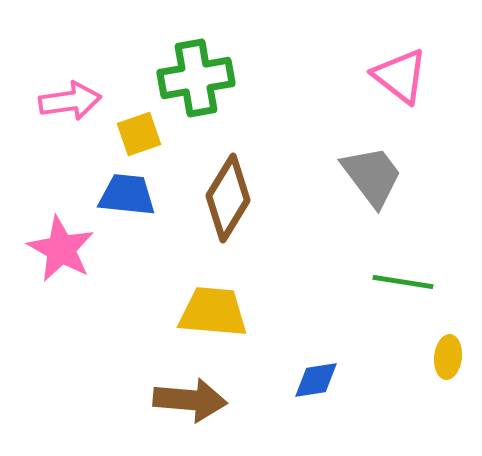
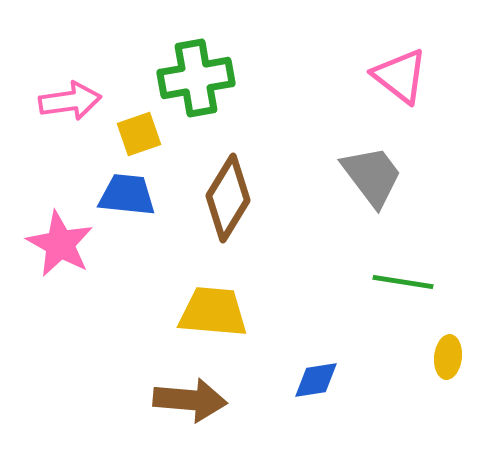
pink star: moved 1 px left, 5 px up
